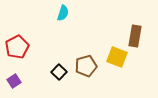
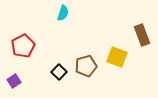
brown rectangle: moved 7 px right, 1 px up; rotated 30 degrees counterclockwise
red pentagon: moved 6 px right, 1 px up
